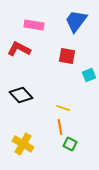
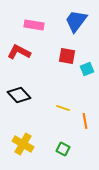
red L-shape: moved 3 px down
cyan square: moved 2 px left, 6 px up
black diamond: moved 2 px left
orange line: moved 25 px right, 6 px up
green square: moved 7 px left, 5 px down
